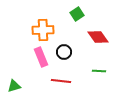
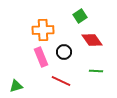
green square: moved 3 px right, 2 px down
red diamond: moved 6 px left, 3 px down
green line: moved 3 px left
red line: rotated 18 degrees clockwise
green triangle: moved 2 px right
